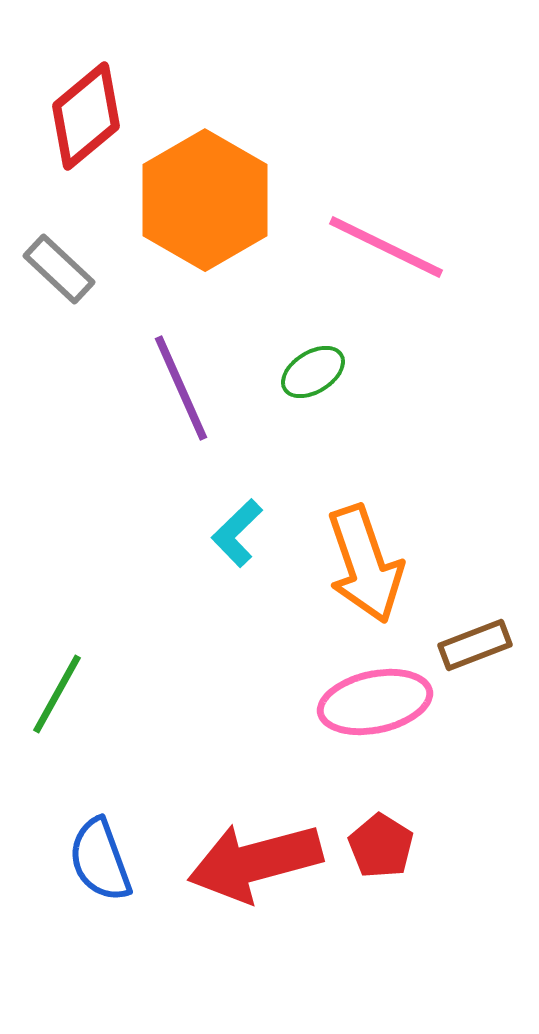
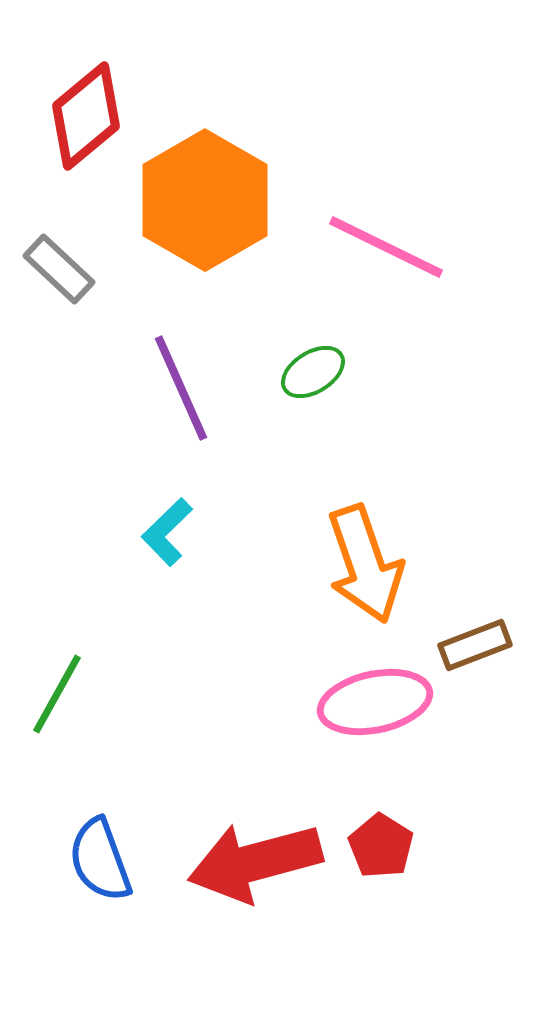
cyan L-shape: moved 70 px left, 1 px up
